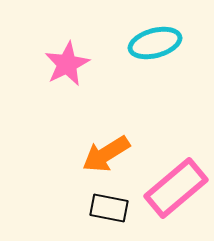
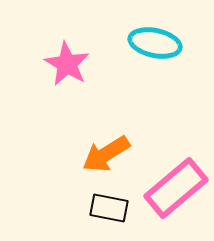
cyan ellipse: rotated 27 degrees clockwise
pink star: rotated 15 degrees counterclockwise
